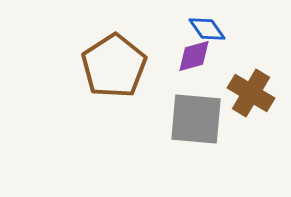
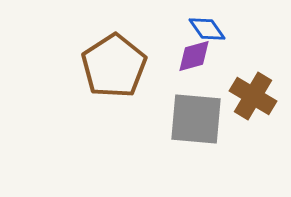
brown cross: moved 2 px right, 3 px down
